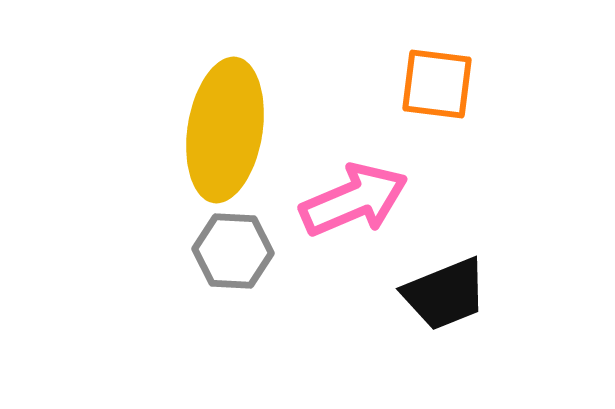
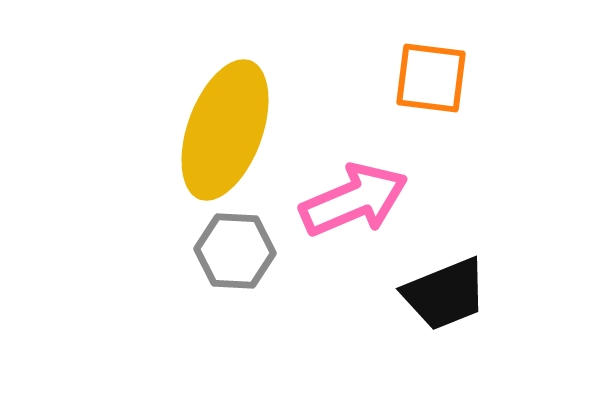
orange square: moved 6 px left, 6 px up
yellow ellipse: rotated 11 degrees clockwise
gray hexagon: moved 2 px right
